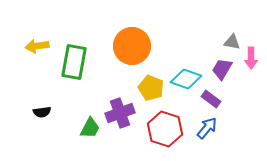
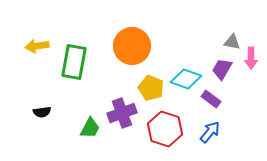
purple cross: moved 2 px right
blue arrow: moved 3 px right, 4 px down
